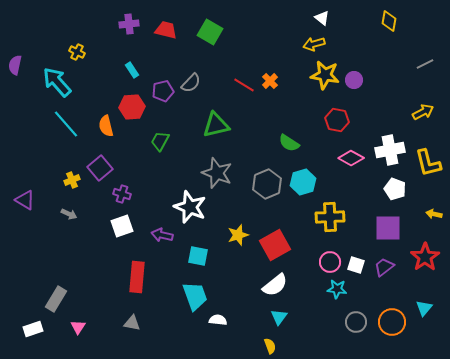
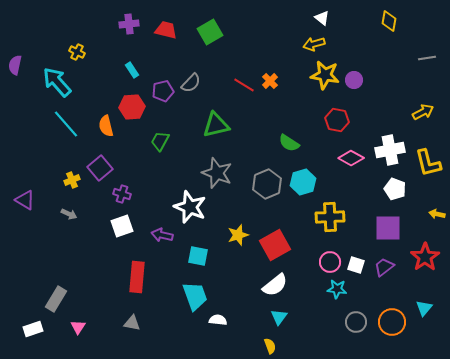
green square at (210, 32): rotated 30 degrees clockwise
gray line at (425, 64): moved 2 px right, 6 px up; rotated 18 degrees clockwise
yellow arrow at (434, 214): moved 3 px right
